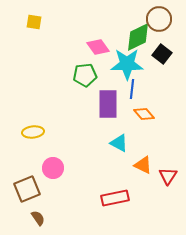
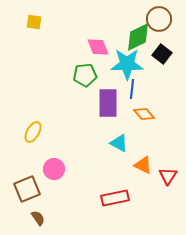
pink diamond: rotated 15 degrees clockwise
purple rectangle: moved 1 px up
yellow ellipse: rotated 55 degrees counterclockwise
pink circle: moved 1 px right, 1 px down
